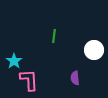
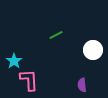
green line: moved 2 px right, 1 px up; rotated 56 degrees clockwise
white circle: moved 1 px left
purple semicircle: moved 7 px right, 7 px down
